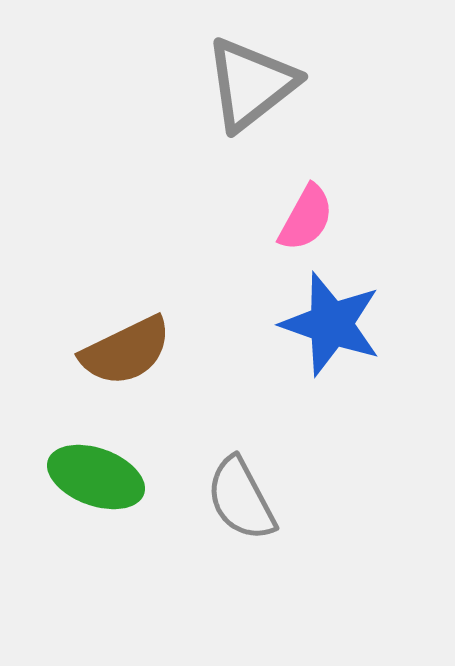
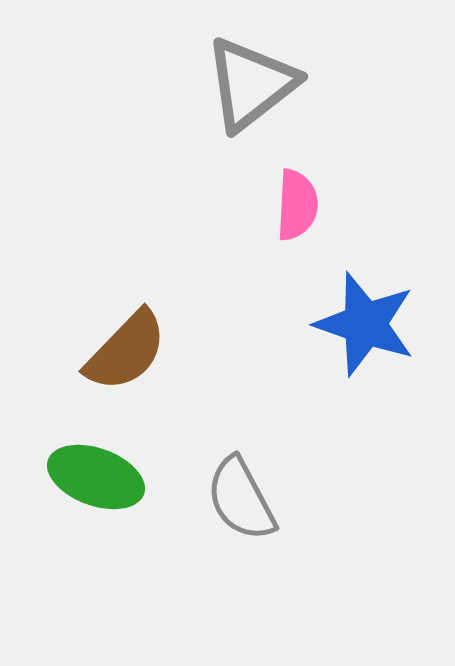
pink semicircle: moved 9 px left, 13 px up; rotated 26 degrees counterclockwise
blue star: moved 34 px right
brown semicircle: rotated 20 degrees counterclockwise
